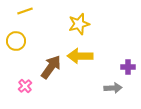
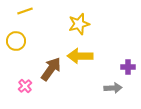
brown arrow: moved 2 px down
